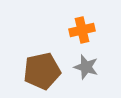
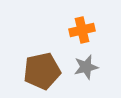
gray star: rotated 30 degrees counterclockwise
